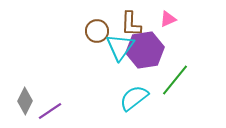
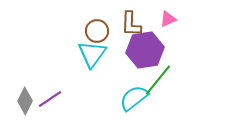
cyan triangle: moved 28 px left, 7 px down
green line: moved 17 px left
purple line: moved 12 px up
